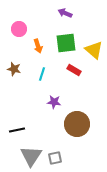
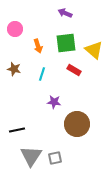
pink circle: moved 4 px left
